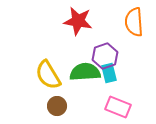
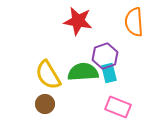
green semicircle: moved 2 px left
brown circle: moved 12 px left, 2 px up
